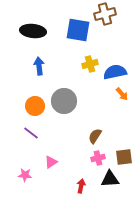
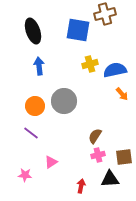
black ellipse: rotated 65 degrees clockwise
blue semicircle: moved 2 px up
pink cross: moved 3 px up
